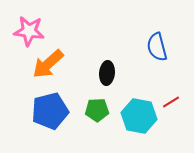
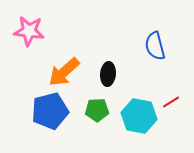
blue semicircle: moved 2 px left, 1 px up
orange arrow: moved 16 px right, 8 px down
black ellipse: moved 1 px right, 1 px down
